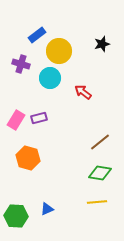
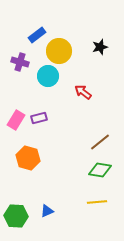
black star: moved 2 px left, 3 px down
purple cross: moved 1 px left, 2 px up
cyan circle: moved 2 px left, 2 px up
green diamond: moved 3 px up
blue triangle: moved 2 px down
